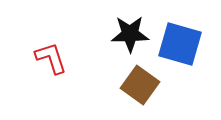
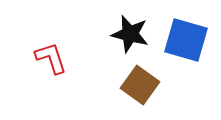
black star: rotated 15 degrees clockwise
blue square: moved 6 px right, 4 px up
